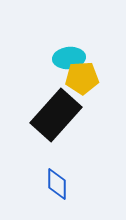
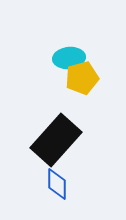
yellow pentagon: rotated 12 degrees counterclockwise
black rectangle: moved 25 px down
